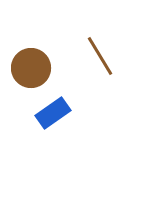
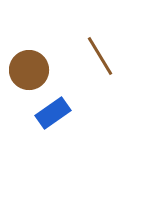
brown circle: moved 2 px left, 2 px down
